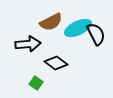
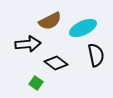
brown semicircle: moved 1 px left, 1 px up
cyan ellipse: moved 5 px right
black semicircle: moved 21 px down; rotated 15 degrees clockwise
